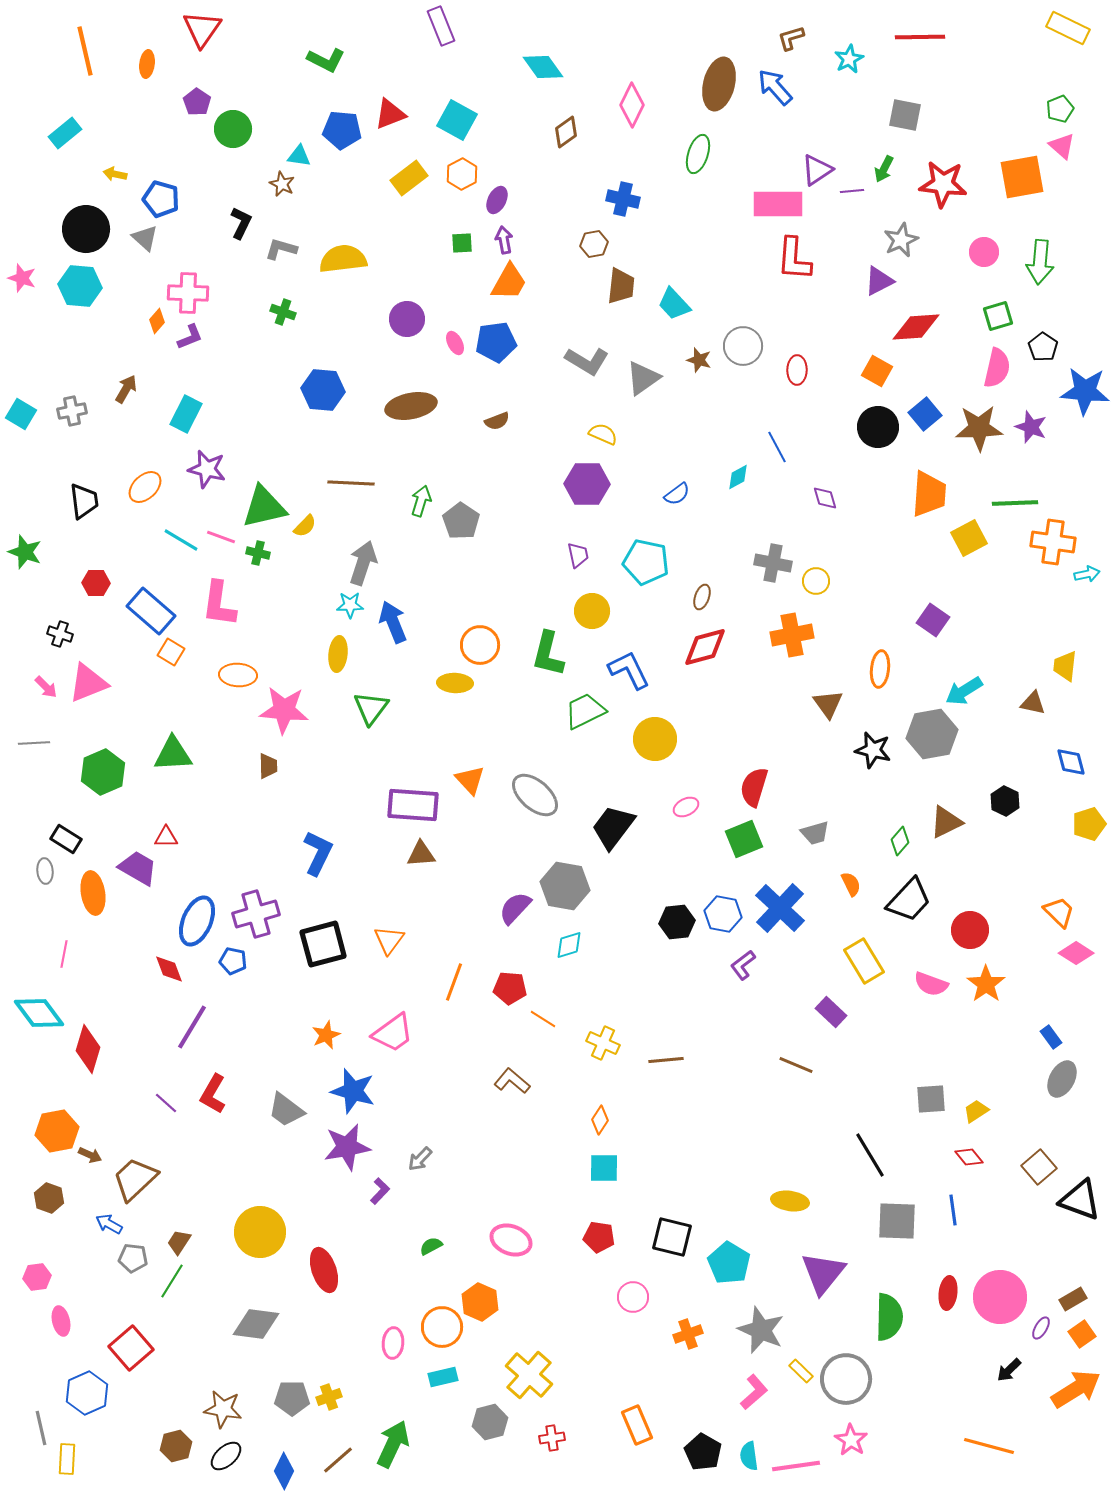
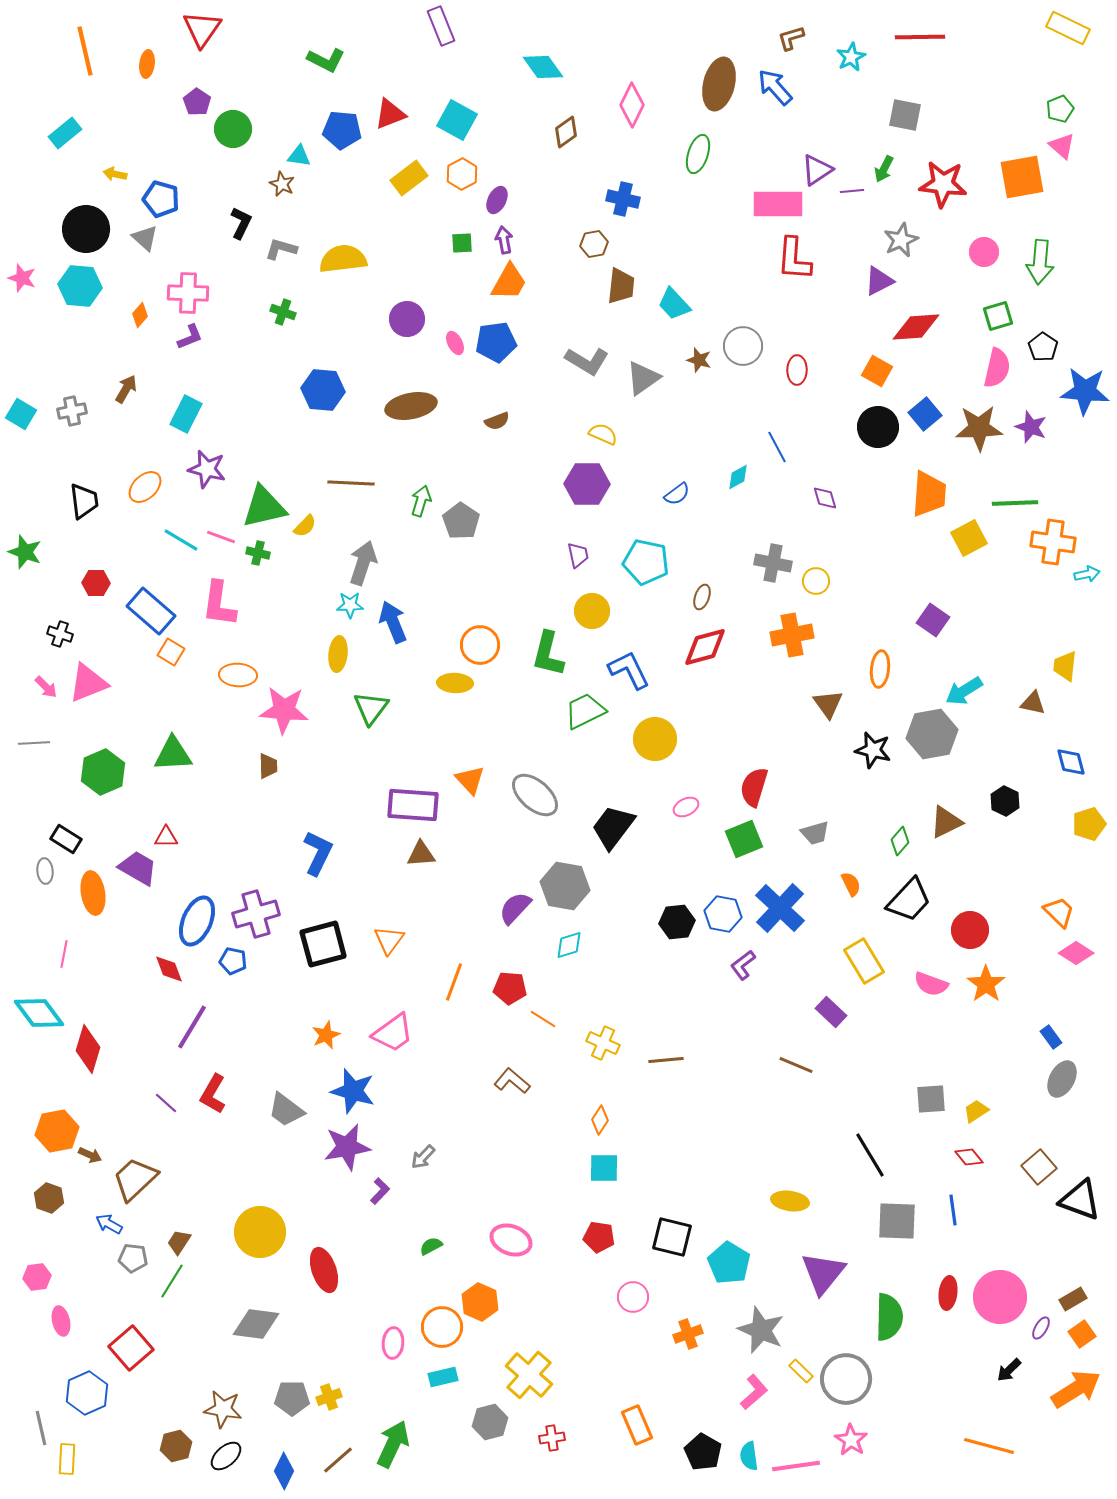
cyan star at (849, 59): moved 2 px right, 2 px up
orange diamond at (157, 321): moved 17 px left, 6 px up
gray arrow at (420, 1159): moved 3 px right, 2 px up
